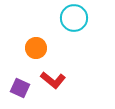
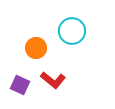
cyan circle: moved 2 px left, 13 px down
purple square: moved 3 px up
